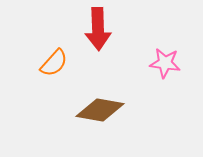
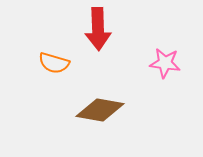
orange semicircle: rotated 64 degrees clockwise
